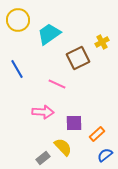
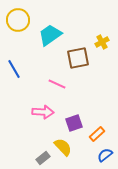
cyan trapezoid: moved 1 px right, 1 px down
brown square: rotated 15 degrees clockwise
blue line: moved 3 px left
purple square: rotated 18 degrees counterclockwise
